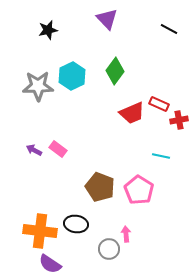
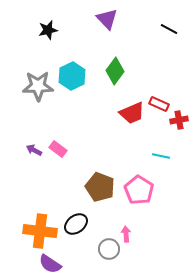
black ellipse: rotated 45 degrees counterclockwise
